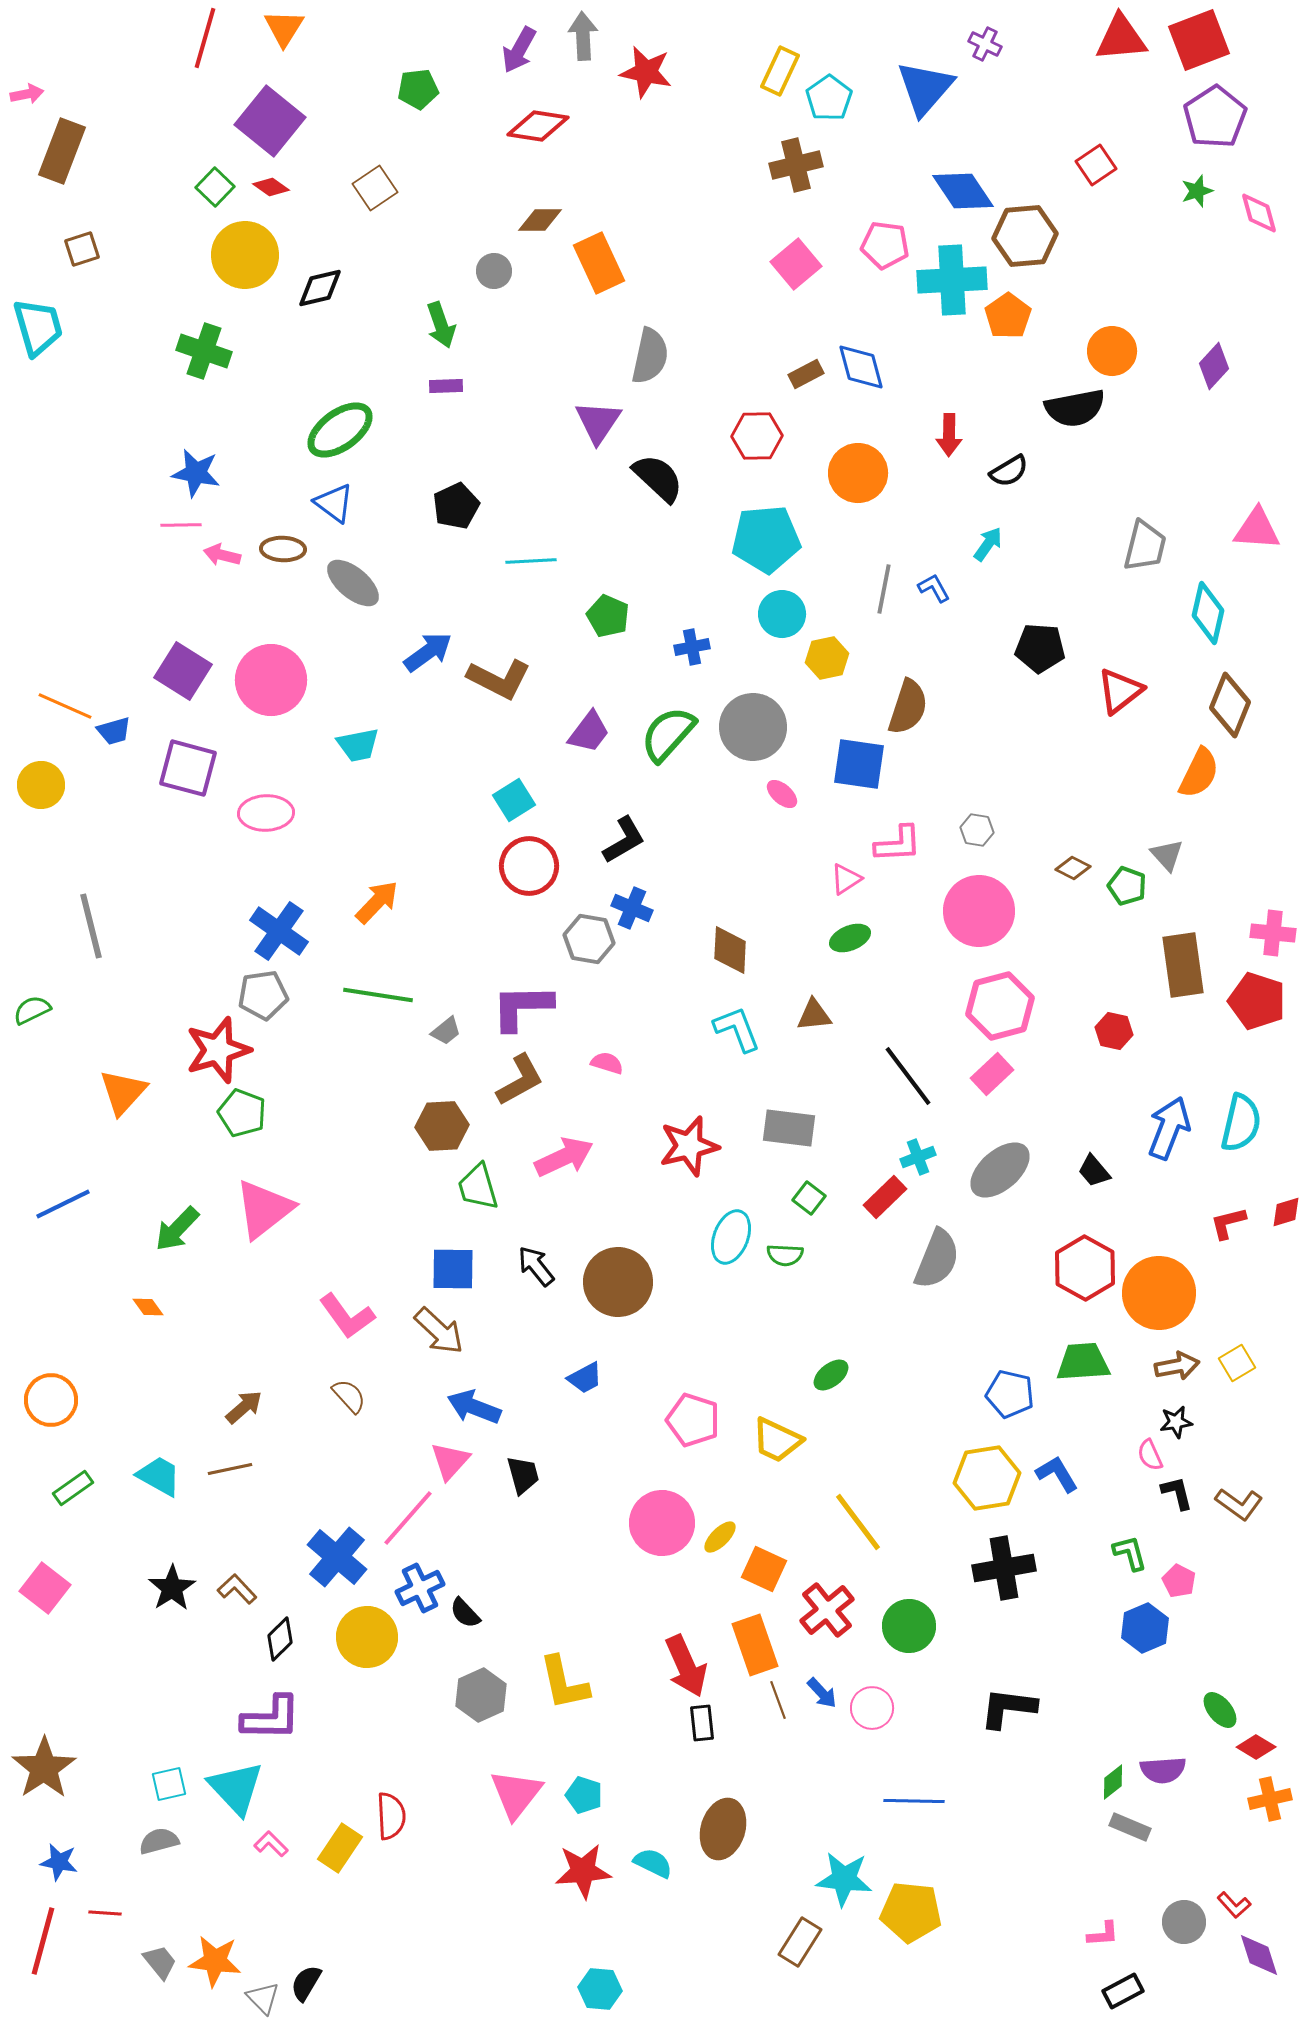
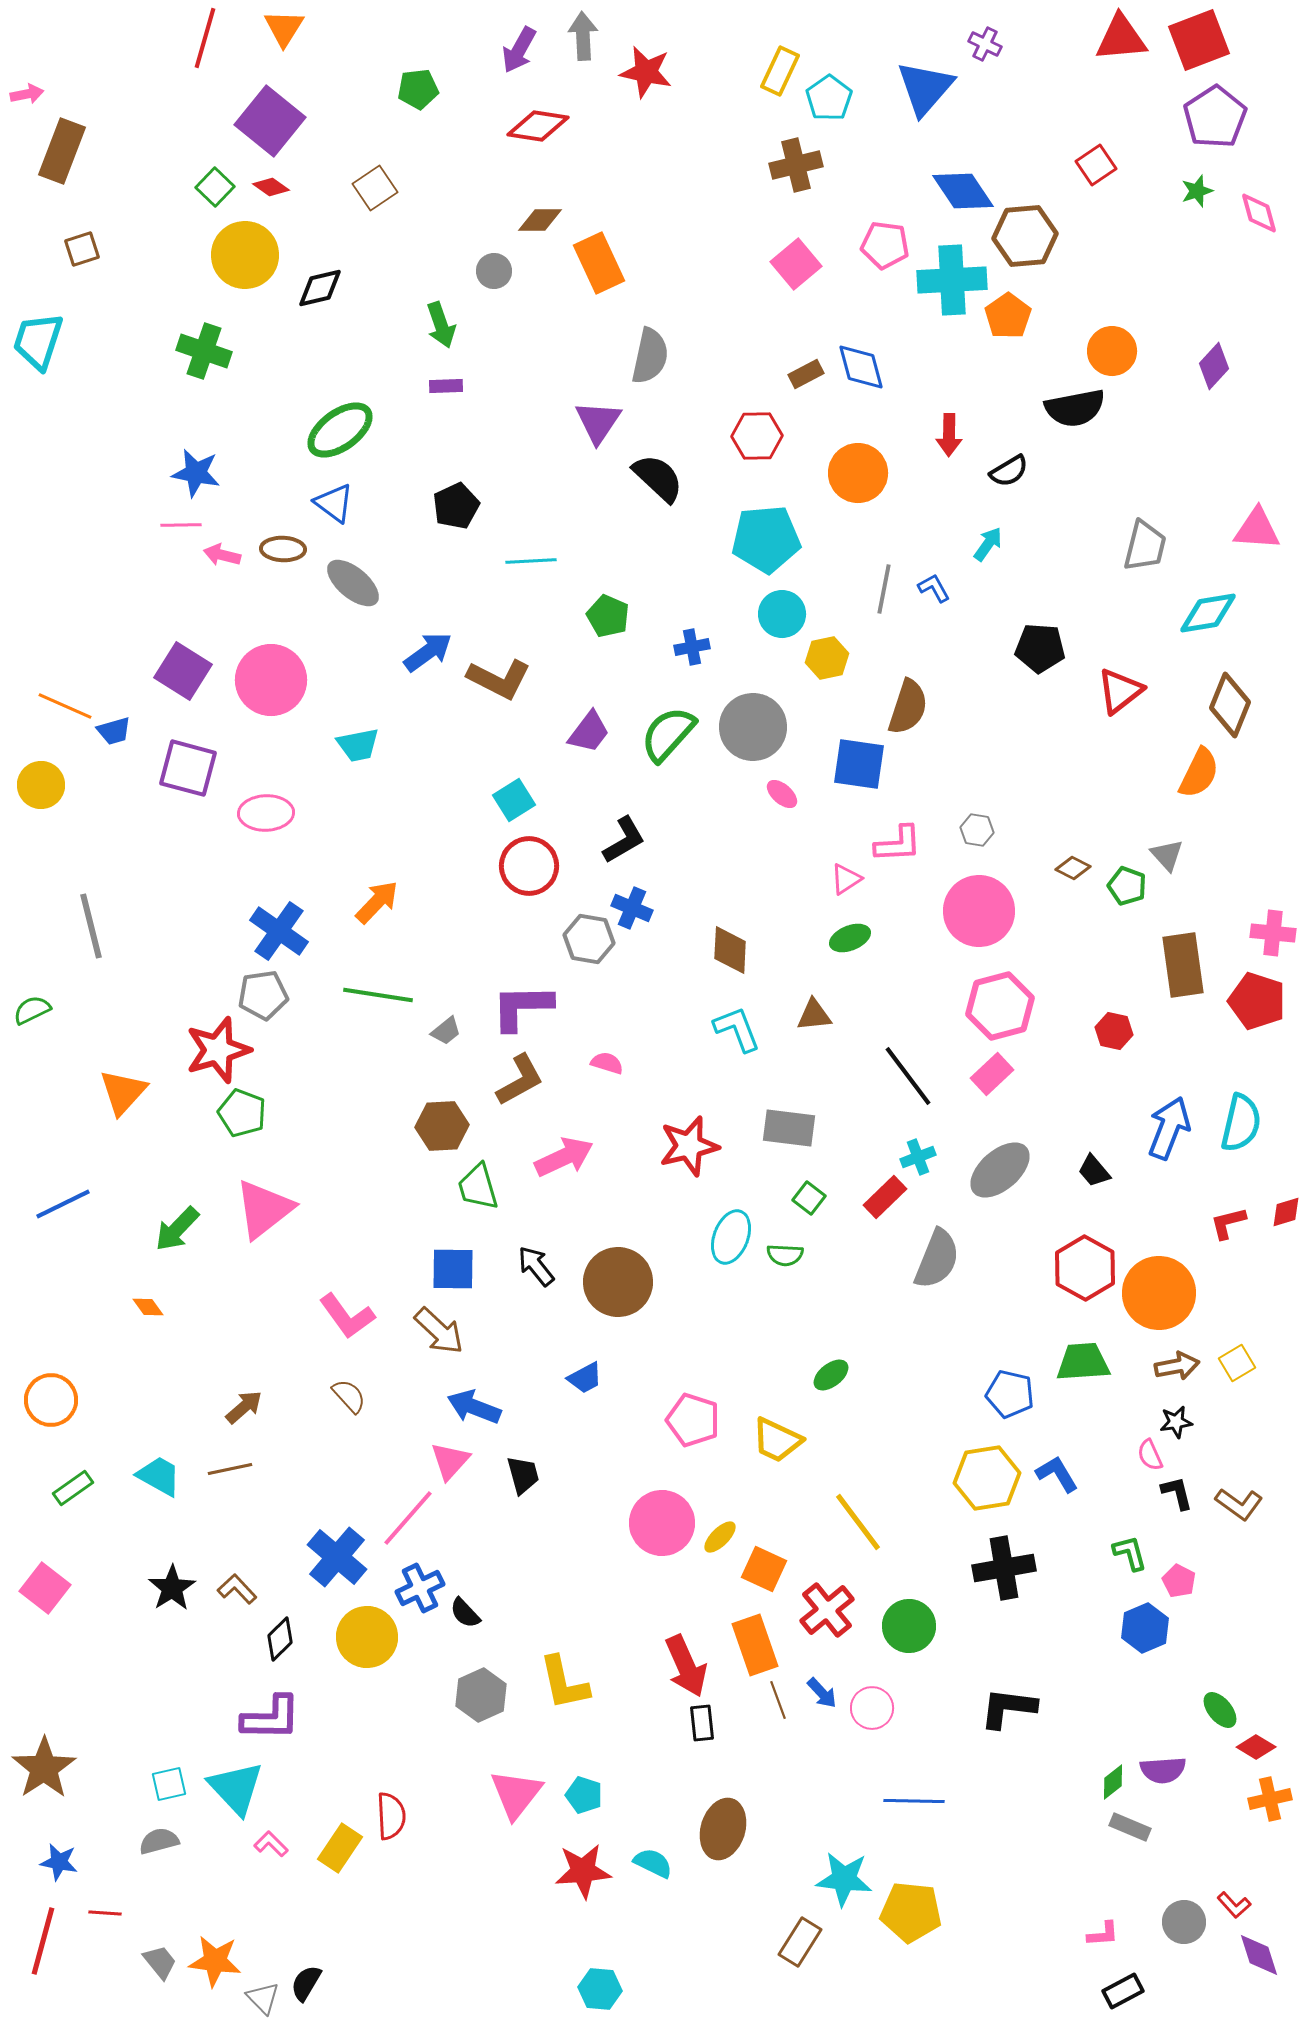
cyan trapezoid at (38, 327): moved 14 px down; rotated 146 degrees counterclockwise
cyan diamond at (1208, 613): rotated 68 degrees clockwise
